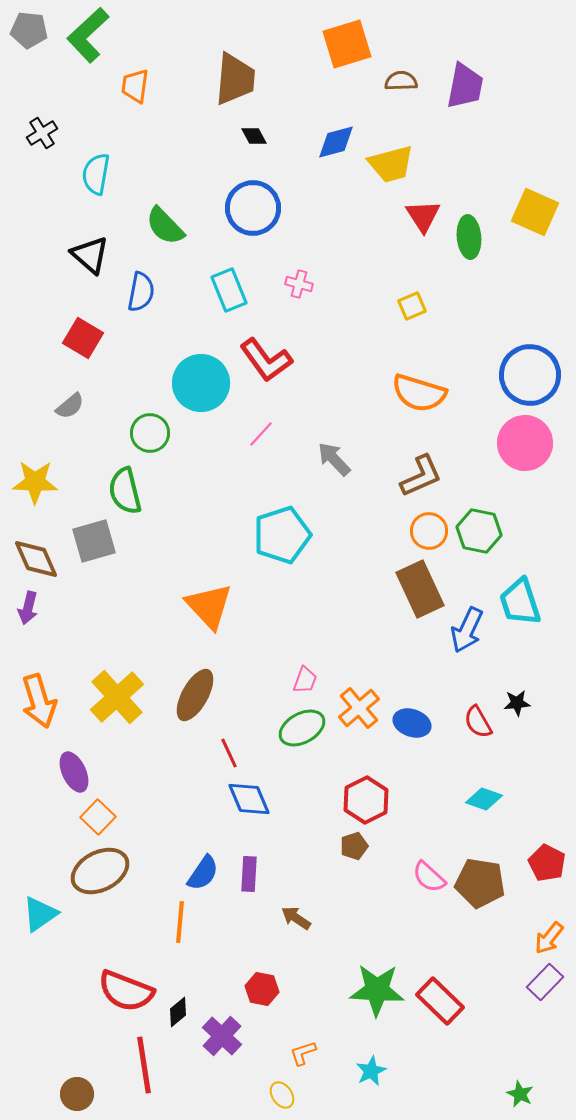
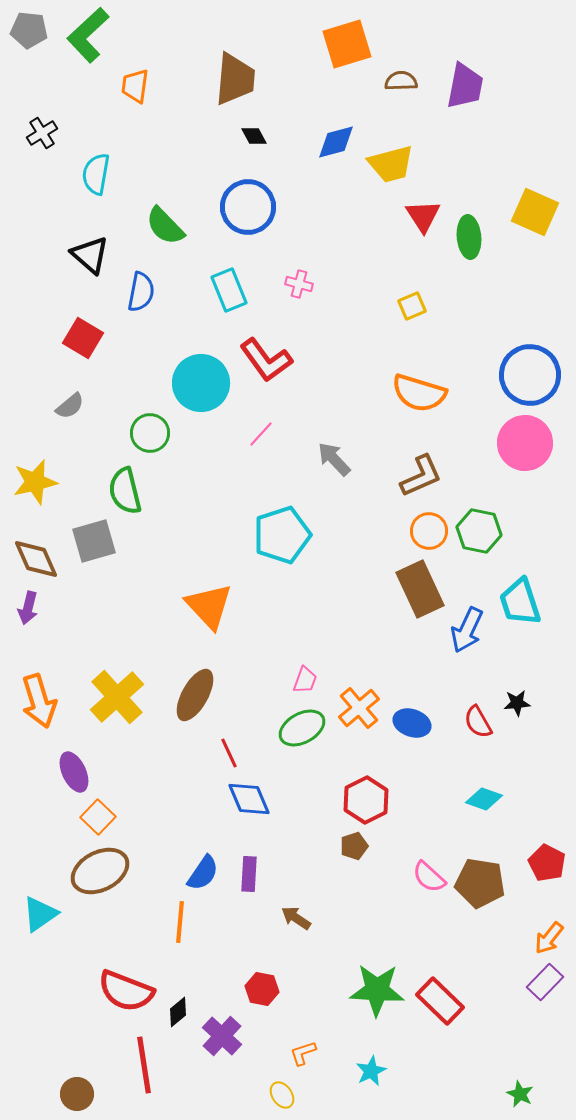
blue circle at (253, 208): moved 5 px left, 1 px up
yellow star at (35, 482): rotated 15 degrees counterclockwise
